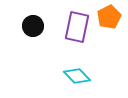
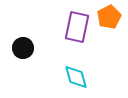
black circle: moved 10 px left, 22 px down
cyan diamond: moved 1 px left, 1 px down; rotated 28 degrees clockwise
